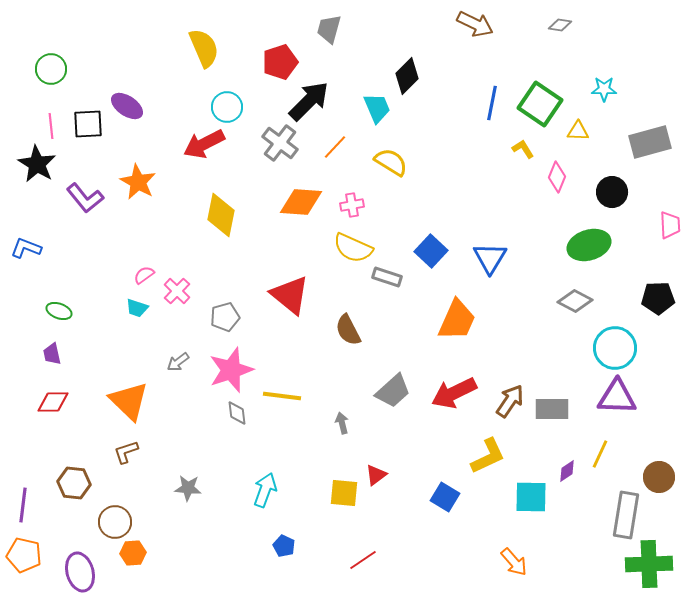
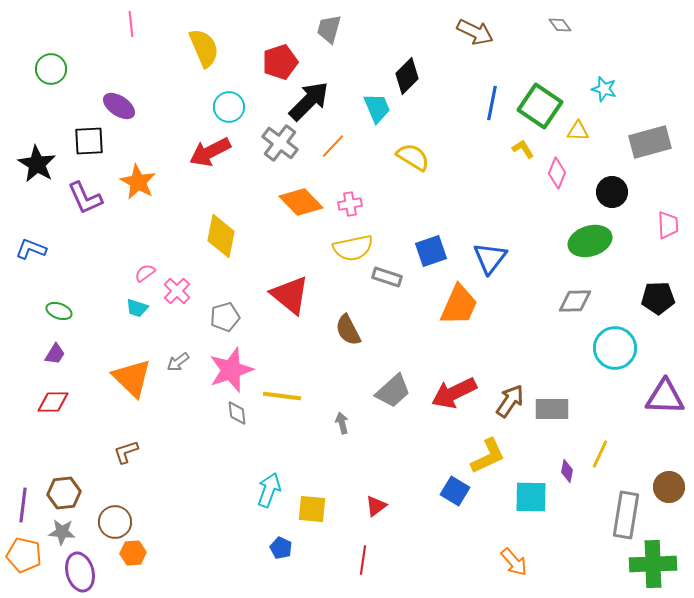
brown arrow at (475, 24): moved 8 px down
gray diamond at (560, 25): rotated 45 degrees clockwise
cyan star at (604, 89): rotated 15 degrees clockwise
green square at (540, 104): moved 2 px down
purple ellipse at (127, 106): moved 8 px left
cyan circle at (227, 107): moved 2 px right
black square at (88, 124): moved 1 px right, 17 px down
pink line at (51, 126): moved 80 px right, 102 px up
red arrow at (204, 144): moved 6 px right, 8 px down
orange line at (335, 147): moved 2 px left, 1 px up
yellow semicircle at (391, 162): moved 22 px right, 5 px up
pink diamond at (557, 177): moved 4 px up
purple L-shape at (85, 198): rotated 15 degrees clockwise
orange diamond at (301, 202): rotated 42 degrees clockwise
pink cross at (352, 205): moved 2 px left, 1 px up
yellow diamond at (221, 215): moved 21 px down
pink trapezoid at (670, 225): moved 2 px left
green ellipse at (589, 245): moved 1 px right, 4 px up
blue L-shape at (26, 248): moved 5 px right, 1 px down
yellow semicircle at (353, 248): rotated 36 degrees counterclockwise
blue square at (431, 251): rotated 28 degrees clockwise
blue triangle at (490, 258): rotated 6 degrees clockwise
pink semicircle at (144, 275): moved 1 px right, 2 px up
gray diamond at (575, 301): rotated 28 degrees counterclockwise
orange trapezoid at (457, 320): moved 2 px right, 15 px up
purple trapezoid at (52, 354): moved 3 px right; rotated 135 degrees counterclockwise
purple triangle at (617, 397): moved 48 px right
orange triangle at (129, 401): moved 3 px right, 23 px up
purple diamond at (567, 471): rotated 45 degrees counterclockwise
red triangle at (376, 475): moved 31 px down
brown circle at (659, 477): moved 10 px right, 10 px down
brown hexagon at (74, 483): moved 10 px left, 10 px down; rotated 12 degrees counterclockwise
gray star at (188, 488): moved 126 px left, 44 px down
cyan arrow at (265, 490): moved 4 px right
yellow square at (344, 493): moved 32 px left, 16 px down
blue square at (445, 497): moved 10 px right, 6 px up
blue pentagon at (284, 546): moved 3 px left, 2 px down
red line at (363, 560): rotated 48 degrees counterclockwise
green cross at (649, 564): moved 4 px right
